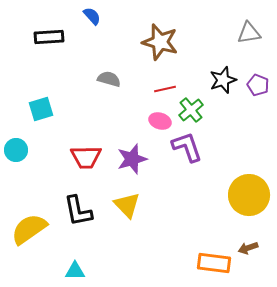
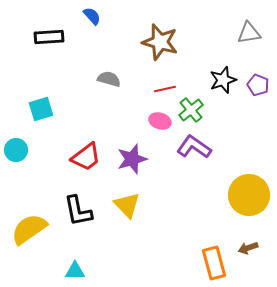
purple L-shape: moved 7 px right; rotated 36 degrees counterclockwise
red trapezoid: rotated 36 degrees counterclockwise
orange rectangle: rotated 68 degrees clockwise
